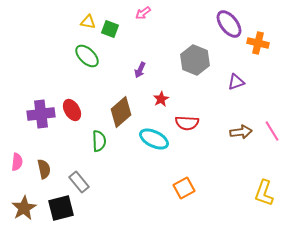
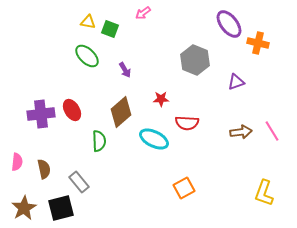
purple arrow: moved 15 px left; rotated 56 degrees counterclockwise
red star: rotated 28 degrees clockwise
